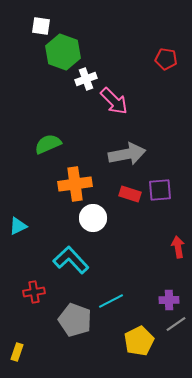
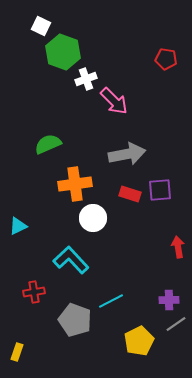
white square: rotated 18 degrees clockwise
